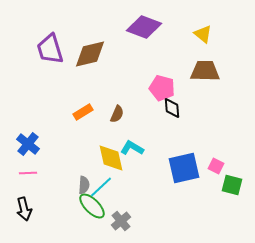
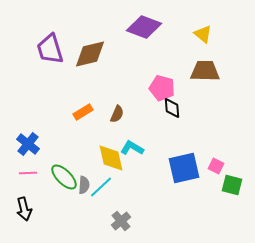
green ellipse: moved 28 px left, 29 px up
